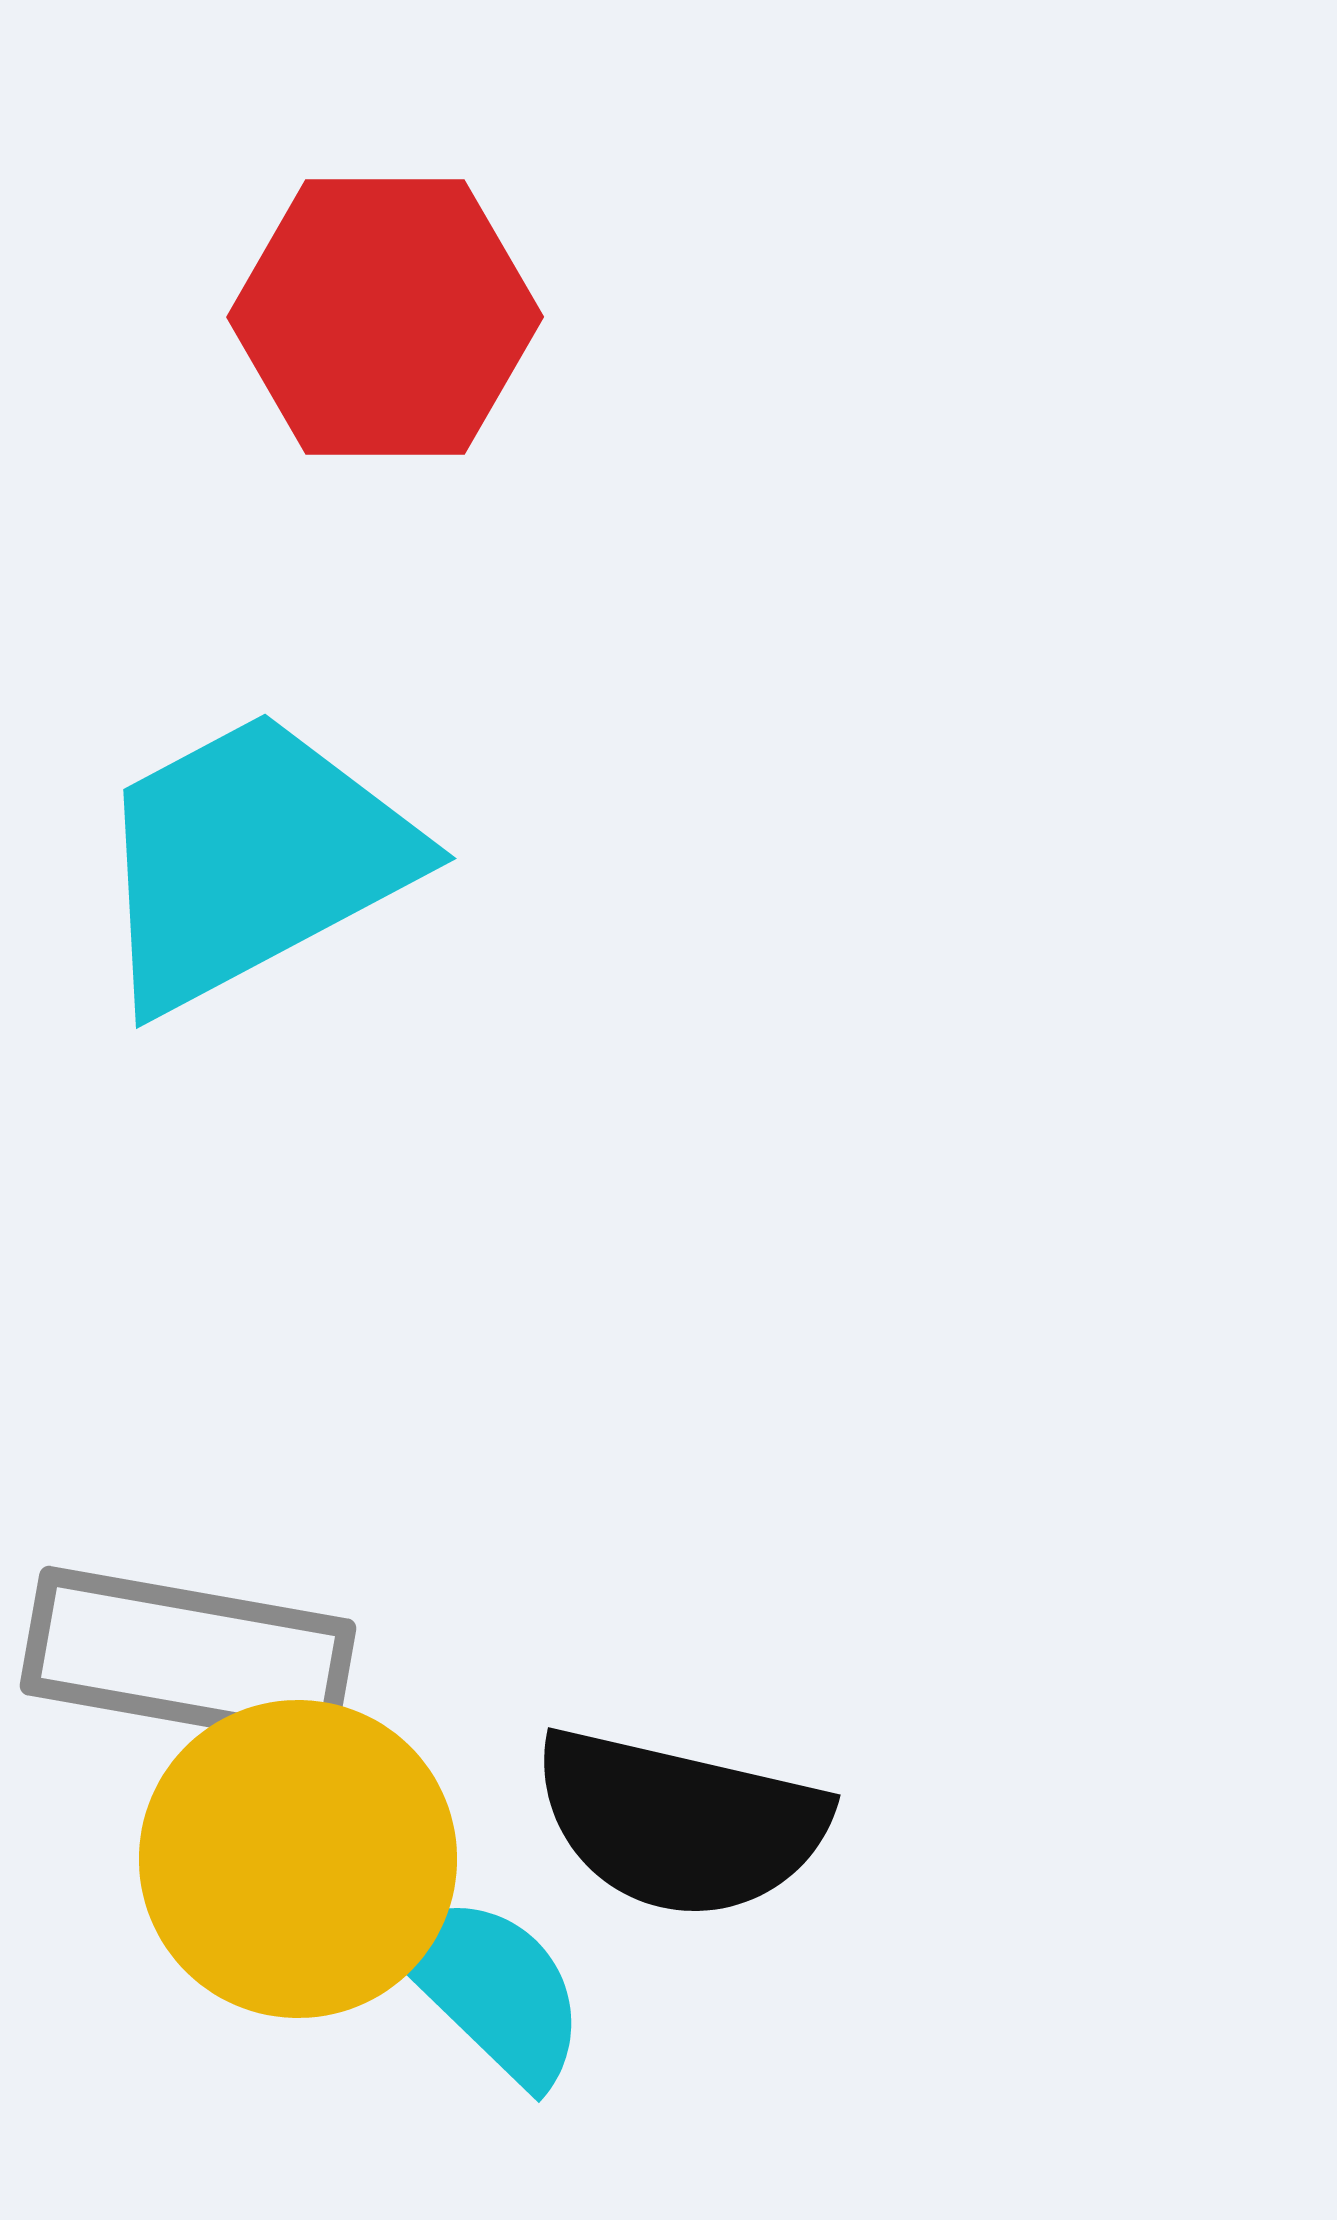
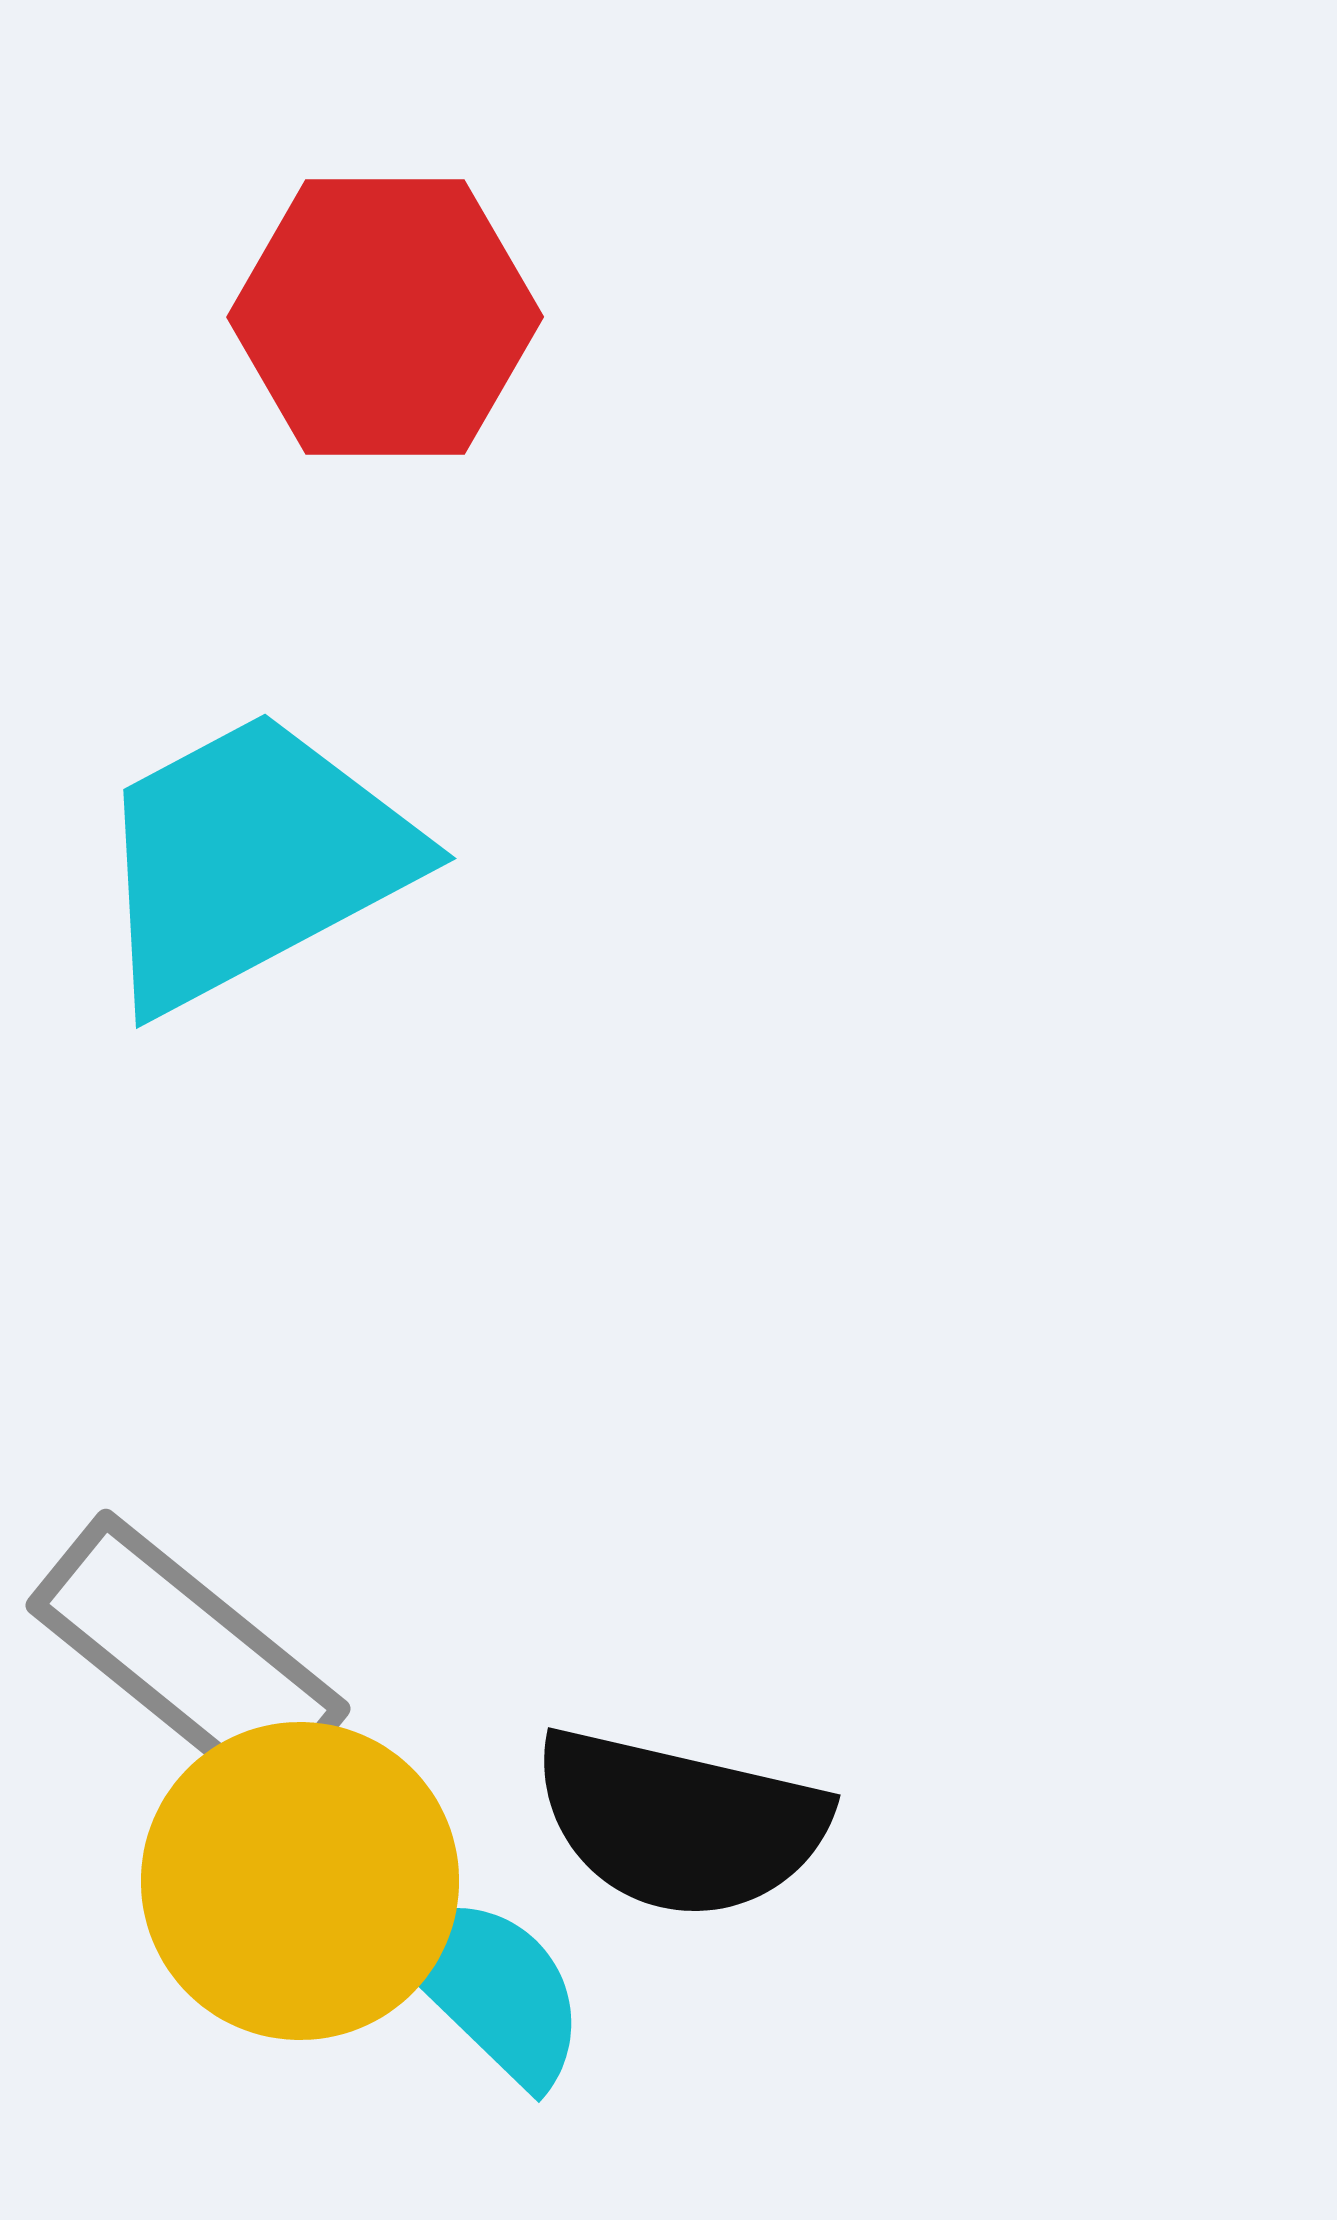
gray rectangle: rotated 29 degrees clockwise
yellow circle: moved 2 px right, 22 px down
